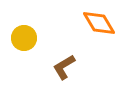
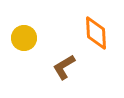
orange diamond: moved 3 px left, 10 px down; rotated 28 degrees clockwise
